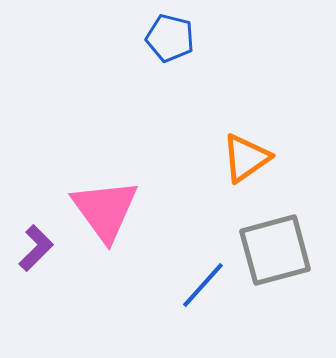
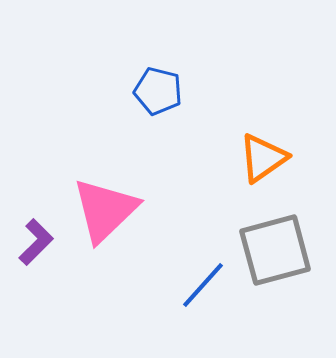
blue pentagon: moved 12 px left, 53 px down
orange triangle: moved 17 px right
pink triangle: rotated 22 degrees clockwise
purple L-shape: moved 6 px up
